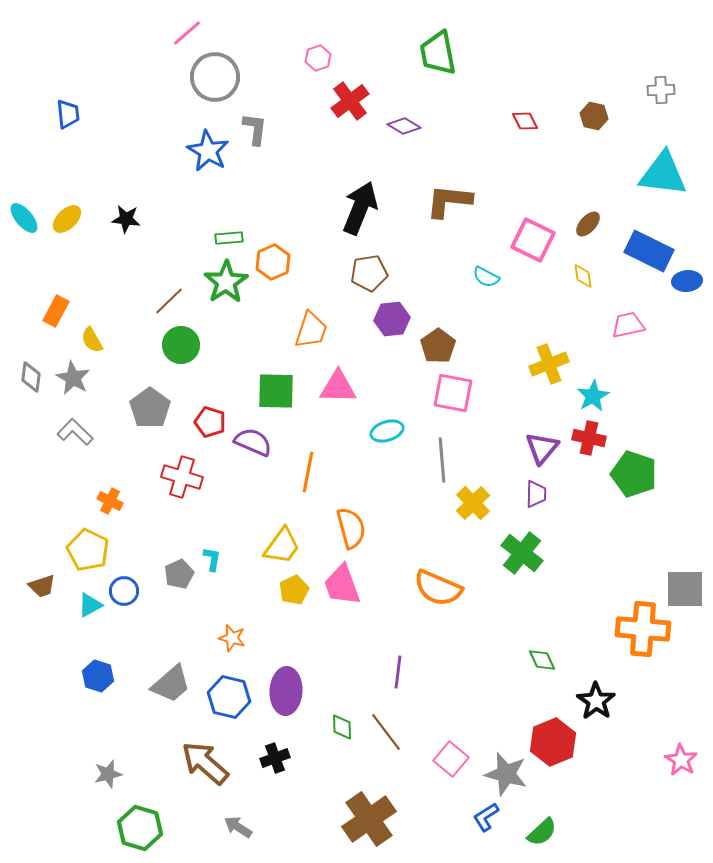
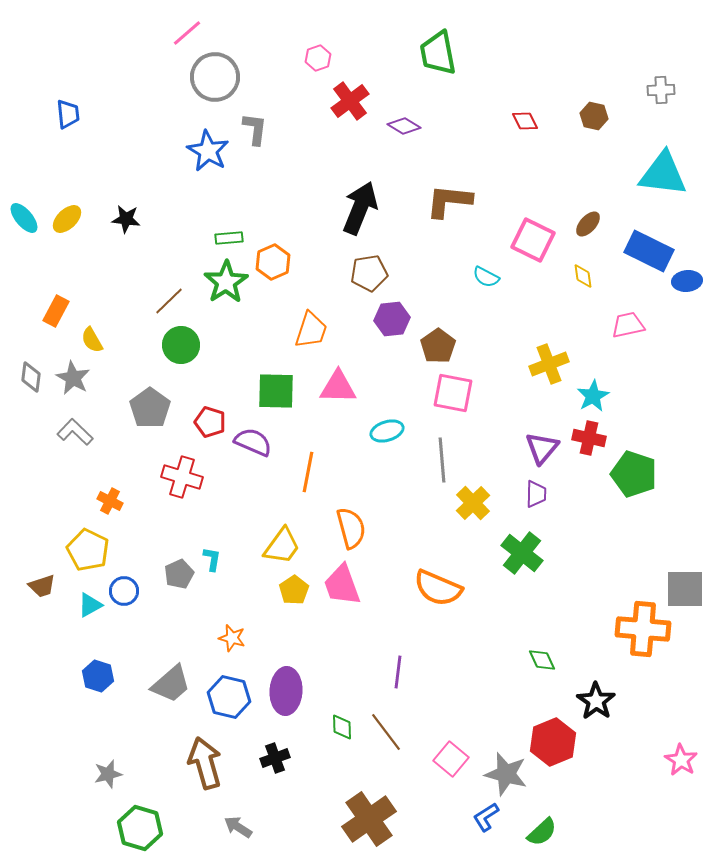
yellow pentagon at (294, 590): rotated 8 degrees counterclockwise
brown arrow at (205, 763): rotated 33 degrees clockwise
